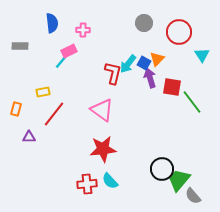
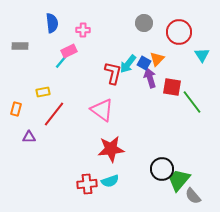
red star: moved 8 px right
cyan semicircle: rotated 66 degrees counterclockwise
